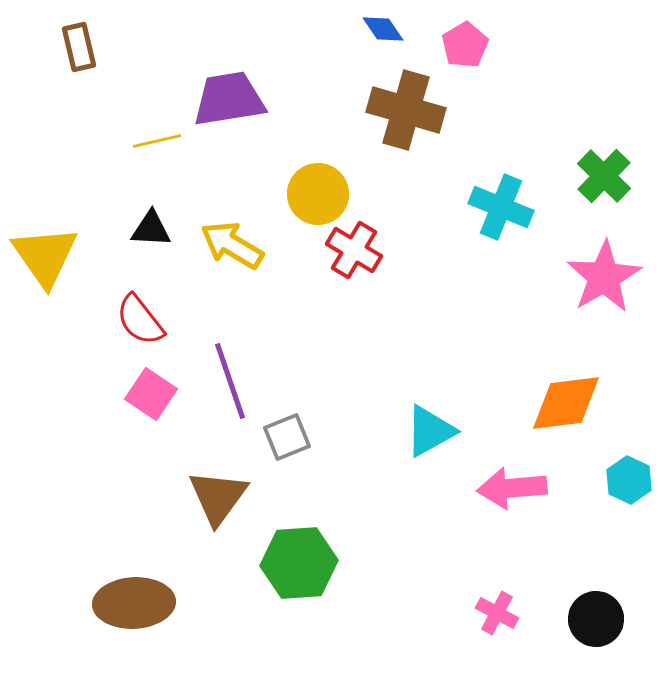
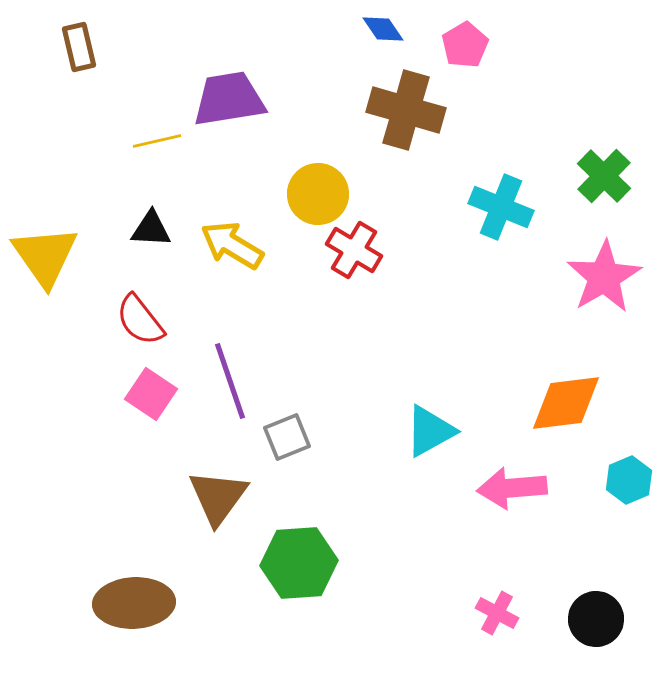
cyan hexagon: rotated 12 degrees clockwise
